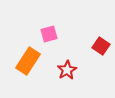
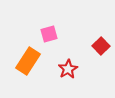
red square: rotated 12 degrees clockwise
red star: moved 1 px right, 1 px up
